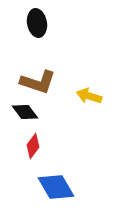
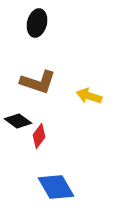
black ellipse: rotated 24 degrees clockwise
black diamond: moved 7 px left, 9 px down; rotated 16 degrees counterclockwise
red diamond: moved 6 px right, 10 px up
